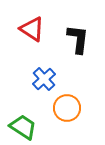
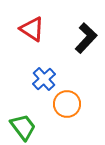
black L-shape: moved 8 px right, 1 px up; rotated 36 degrees clockwise
orange circle: moved 4 px up
green trapezoid: rotated 20 degrees clockwise
